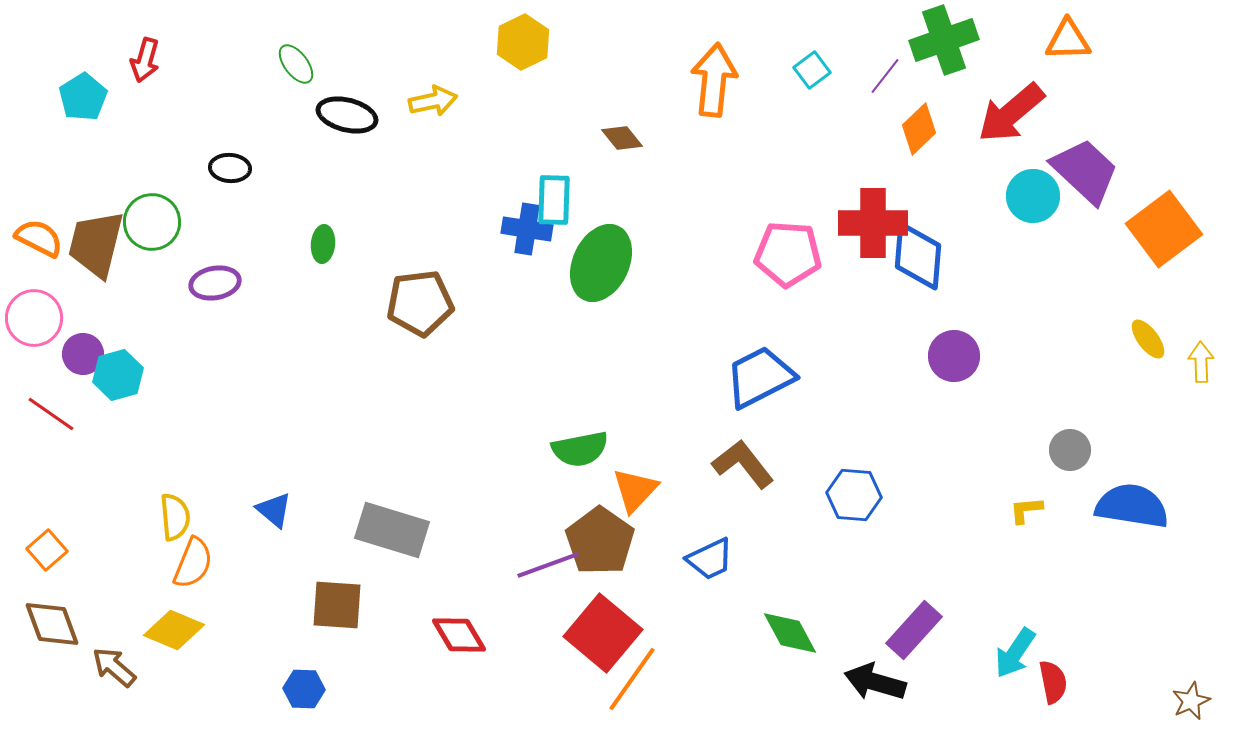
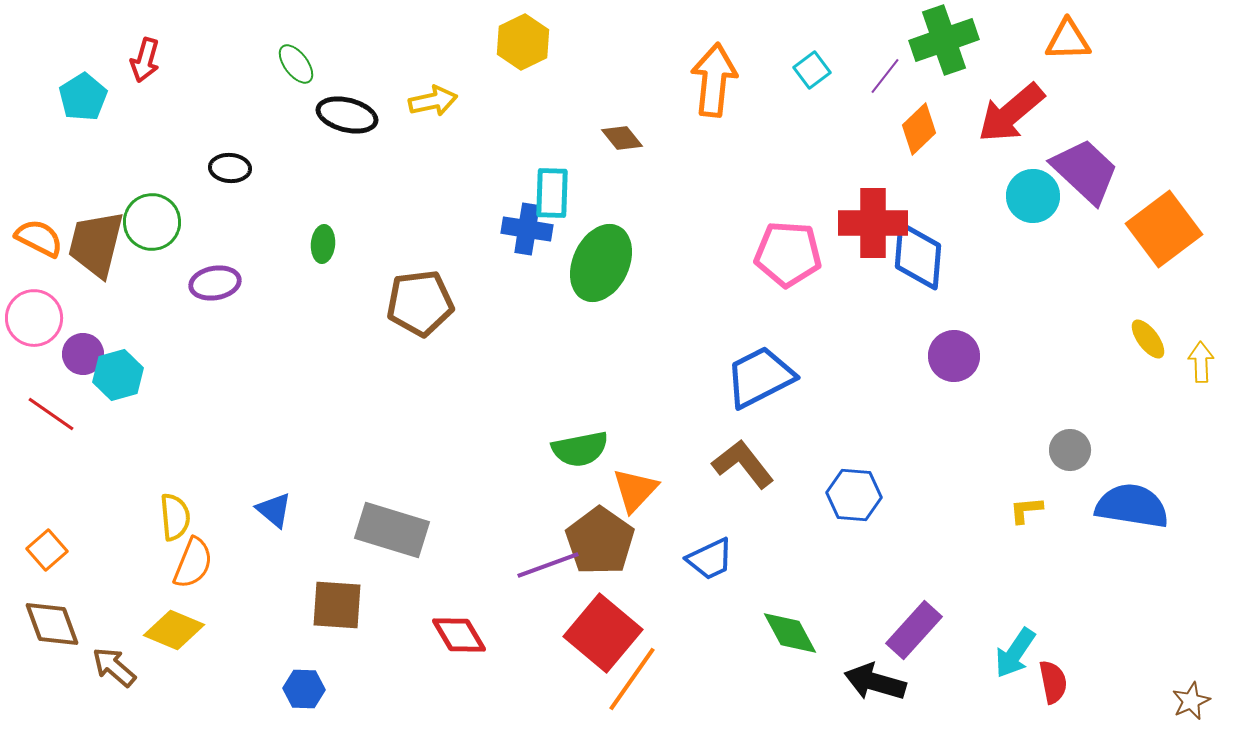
cyan rectangle at (554, 200): moved 2 px left, 7 px up
